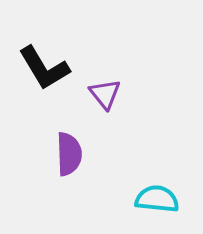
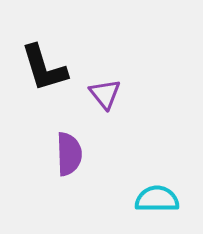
black L-shape: rotated 14 degrees clockwise
cyan semicircle: rotated 6 degrees counterclockwise
